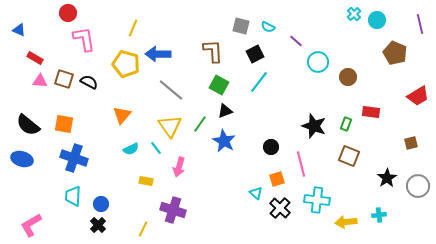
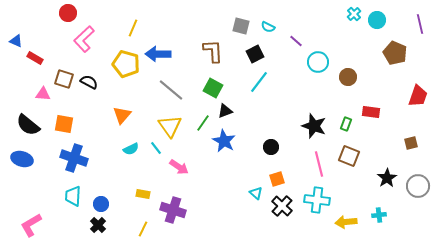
blue triangle at (19, 30): moved 3 px left, 11 px down
pink L-shape at (84, 39): rotated 124 degrees counterclockwise
pink triangle at (40, 81): moved 3 px right, 13 px down
green square at (219, 85): moved 6 px left, 3 px down
red trapezoid at (418, 96): rotated 40 degrees counterclockwise
green line at (200, 124): moved 3 px right, 1 px up
pink line at (301, 164): moved 18 px right
pink arrow at (179, 167): rotated 72 degrees counterclockwise
yellow rectangle at (146, 181): moved 3 px left, 13 px down
black cross at (280, 208): moved 2 px right, 2 px up
